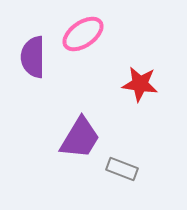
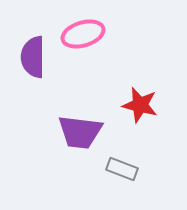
pink ellipse: rotated 18 degrees clockwise
red star: moved 21 px down; rotated 6 degrees clockwise
purple trapezoid: moved 6 px up; rotated 66 degrees clockwise
